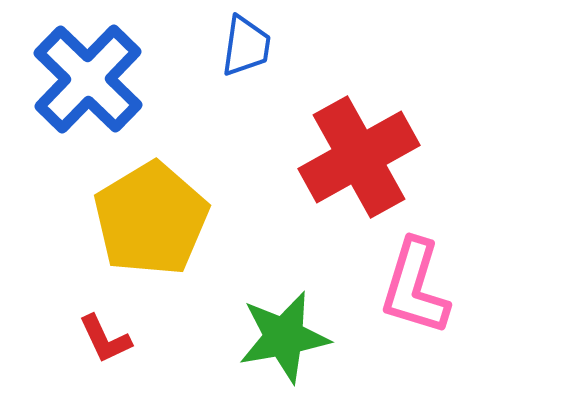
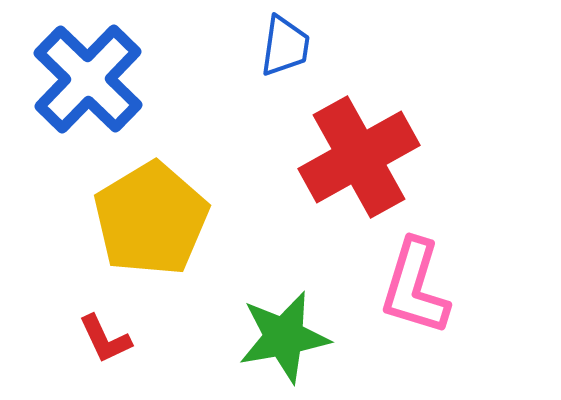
blue trapezoid: moved 39 px right
